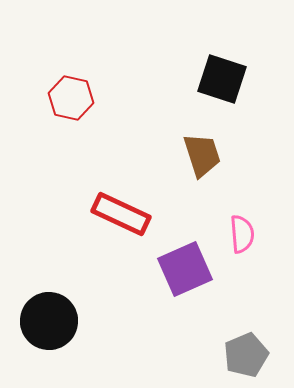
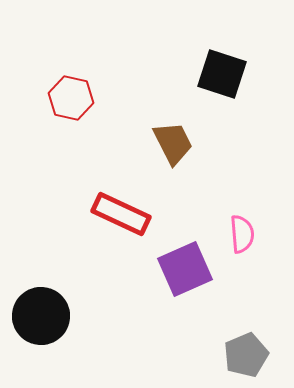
black square: moved 5 px up
brown trapezoid: moved 29 px left, 12 px up; rotated 9 degrees counterclockwise
black circle: moved 8 px left, 5 px up
